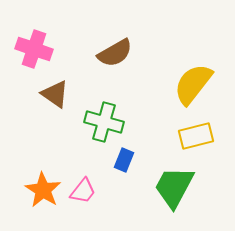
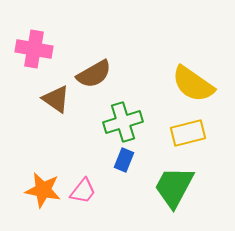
pink cross: rotated 9 degrees counterclockwise
brown semicircle: moved 21 px left, 21 px down
yellow semicircle: rotated 93 degrees counterclockwise
brown triangle: moved 1 px right, 5 px down
green cross: moved 19 px right; rotated 33 degrees counterclockwise
yellow rectangle: moved 8 px left, 3 px up
orange star: rotated 21 degrees counterclockwise
